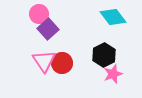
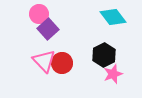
pink triangle: rotated 10 degrees counterclockwise
